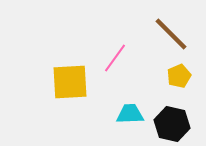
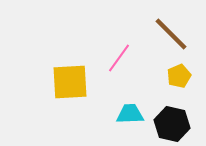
pink line: moved 4 px right
